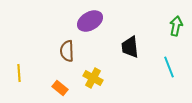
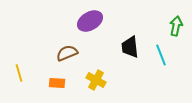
brown semicircle: moved 2 px down; rotated 70 degrees clockwise
cyan line: moved 8 px left, 12 px up
yellow line: rotated 12 degrees counterclockwise
yellow cross: moved 3 px right, 2 px down
orange rectangle: moved 3 px left, 5 px up; rotated 35 degrees counterclockwise
